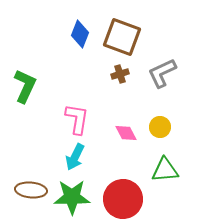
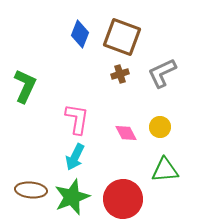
green star: rotated 21 degrees counterclockwise
